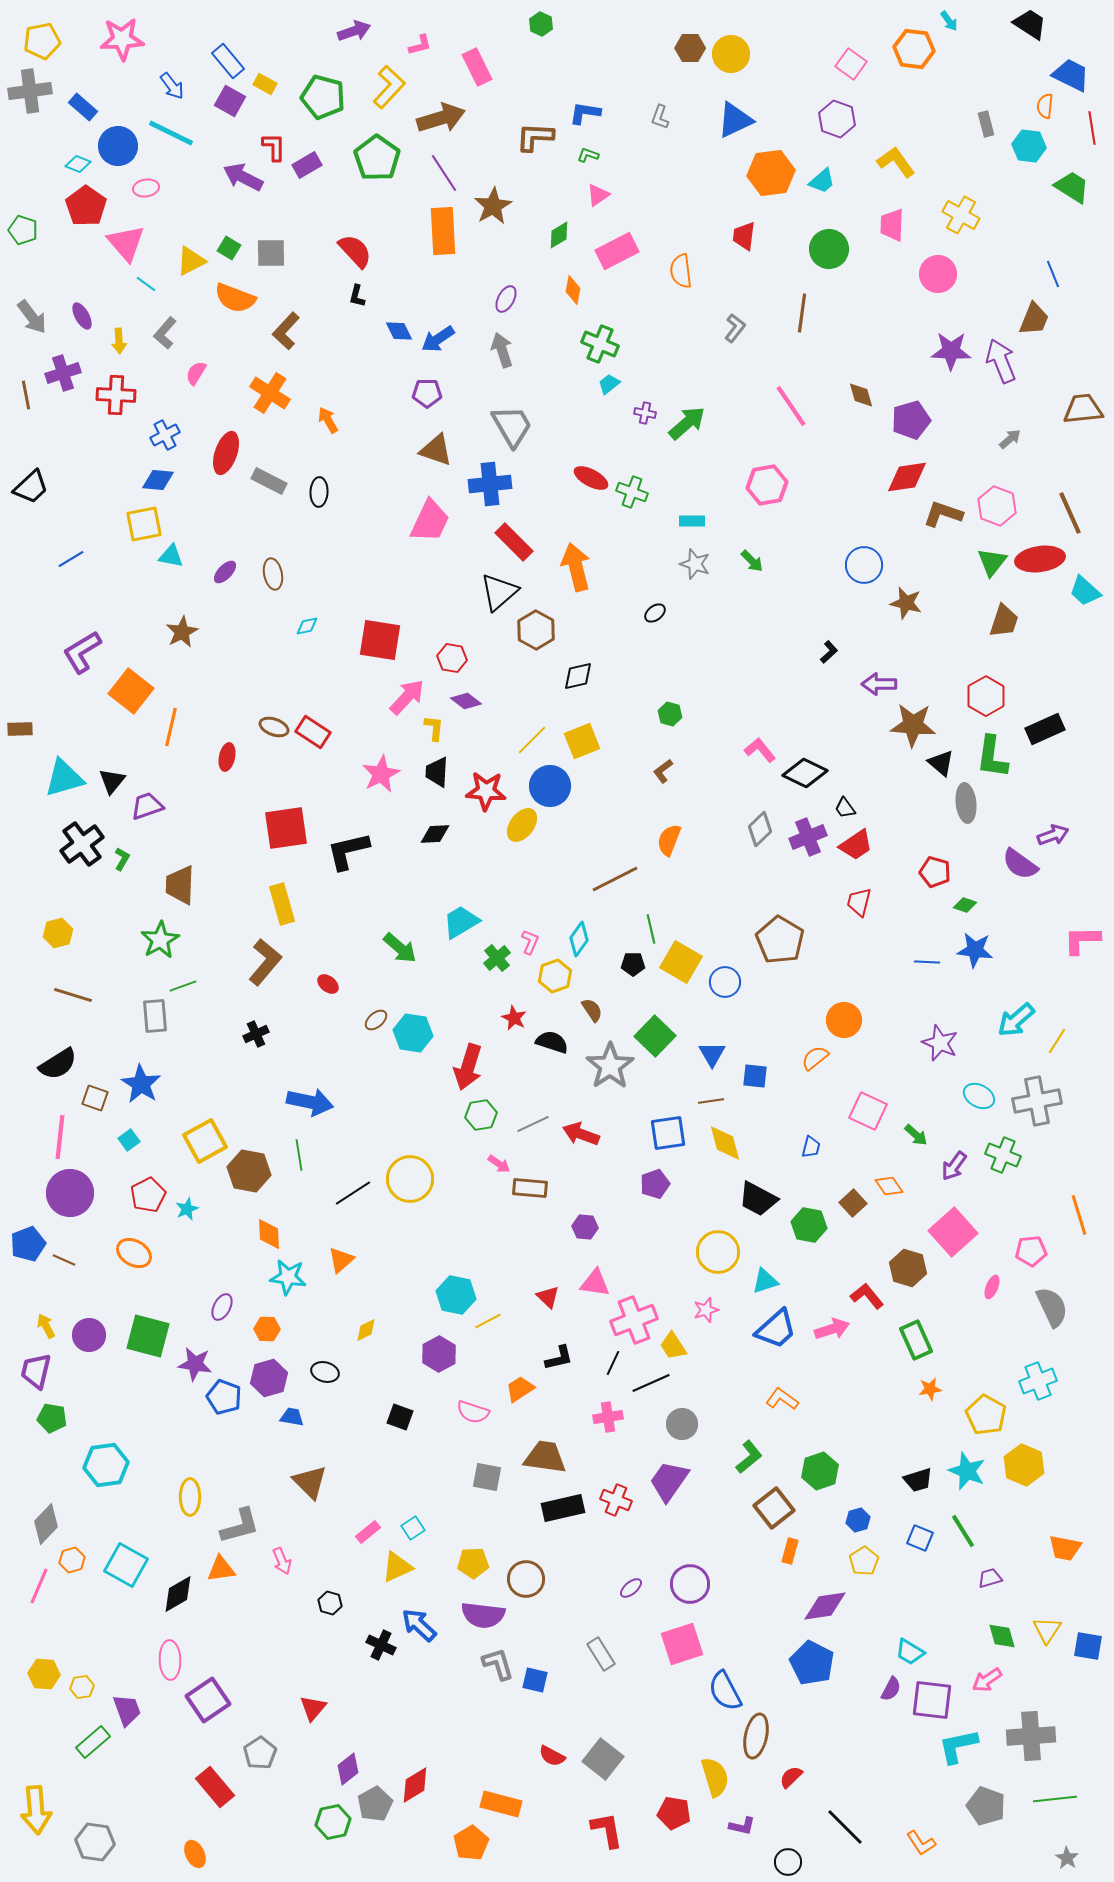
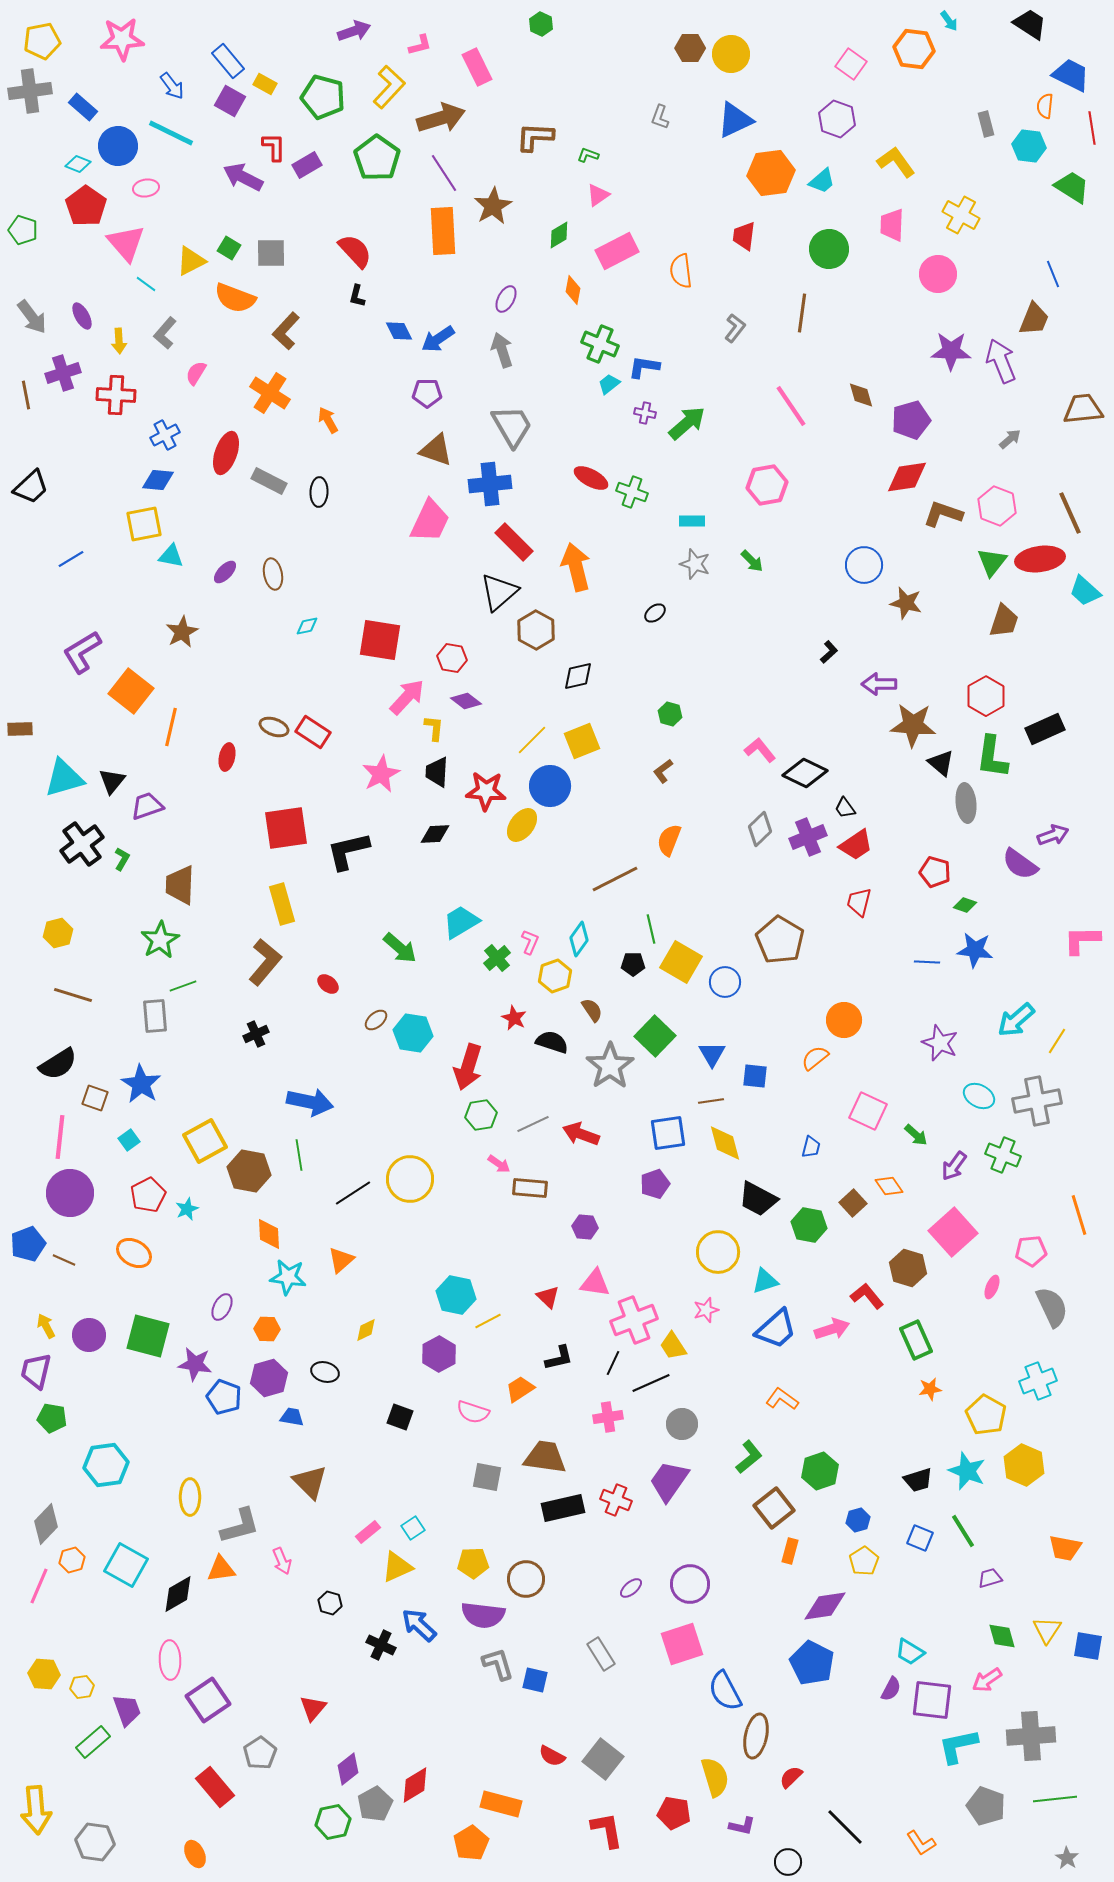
blue L-shape at (585, 113): moved 59 px right, 254 px down
